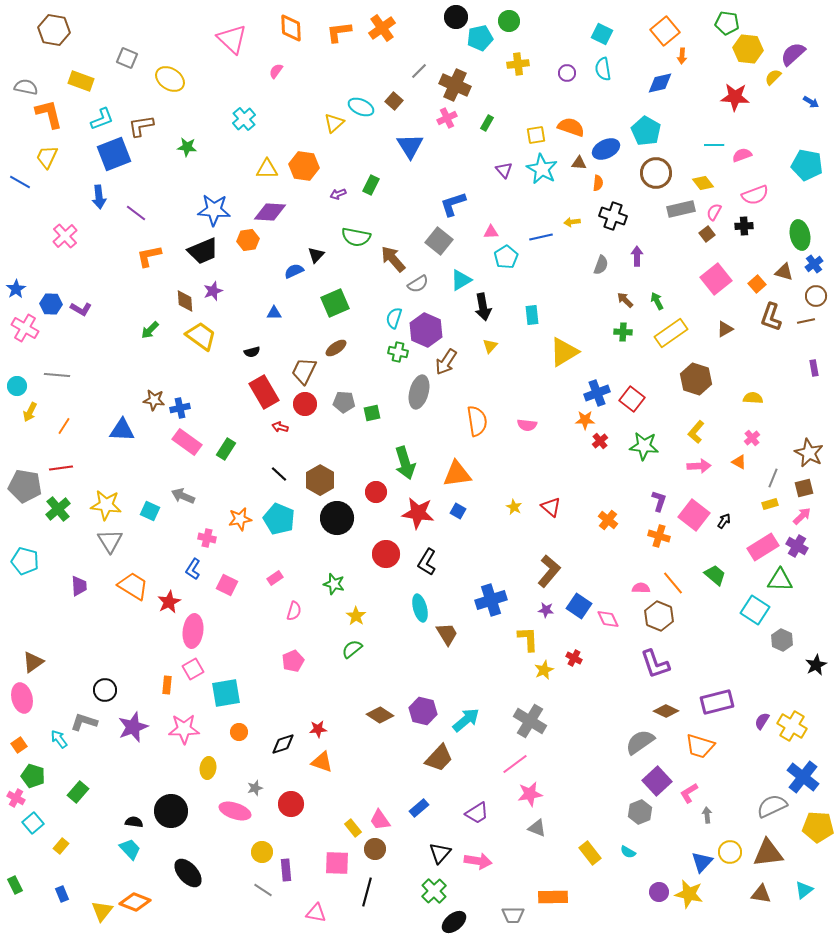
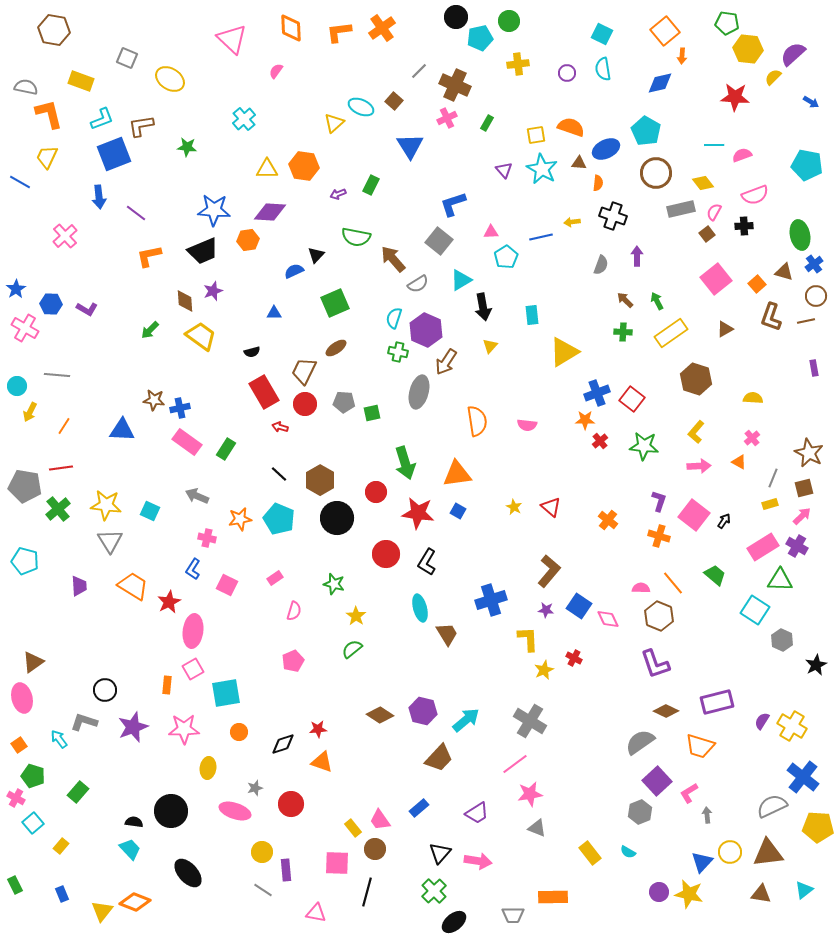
purple L-shape at (81, 309): moved 6 px right
gray arrow at (183, 496): moved 14 px right
